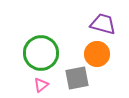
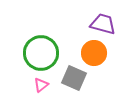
orange circle: moved 3 px left, 1 px up
gray square: moved 3 px left; rotated 35 degrees clockwise
